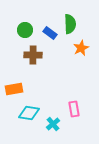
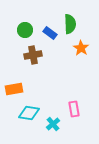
orange star: rotated 14 degrees counterclockwise
brown cross: rotated 12 degrees counterclockwise
